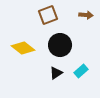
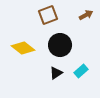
brown arrow: rotated 32 degrees counterclockwise
